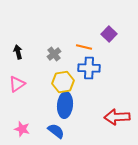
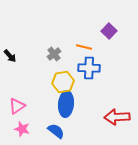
purple square: moved 3 px up
black arrow: moved 8 px left, 4 px down; rotated 152 degrees clockwise
pink triangle: moved 22 px down
blue ellipse: moved 1 px right, 1 px up
